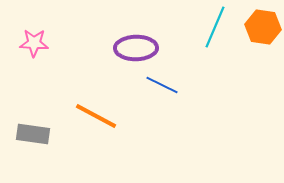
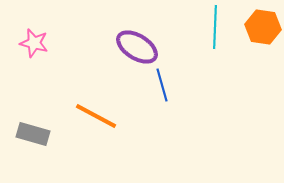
cyan line: rotated 21 degrees counterclockwise
pink star: rotated 12 degrees clockwise
purple ellipse: moved 1 px right, 1 px up; rotated 33 degrees clockwise
blue line: rotated 48 degrees clockwise
gray rectangle: rotated 8 degrees clockwise
